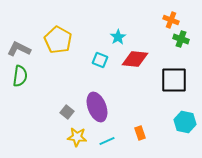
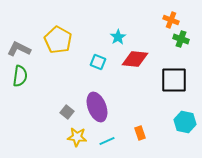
cyan square: moved 2 px left, 2 px down
